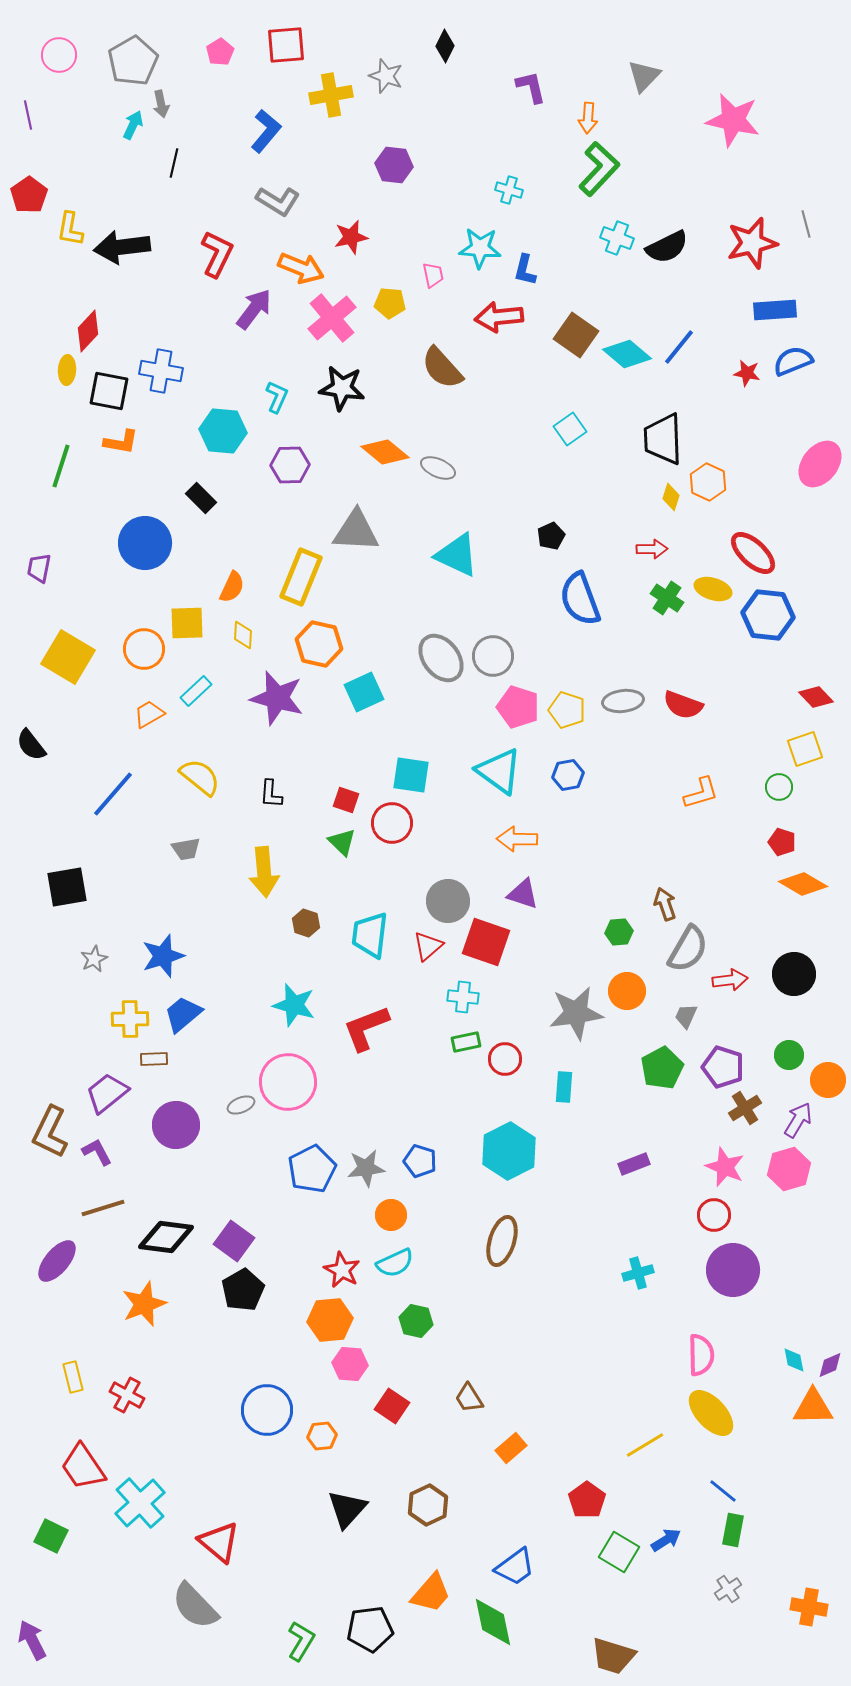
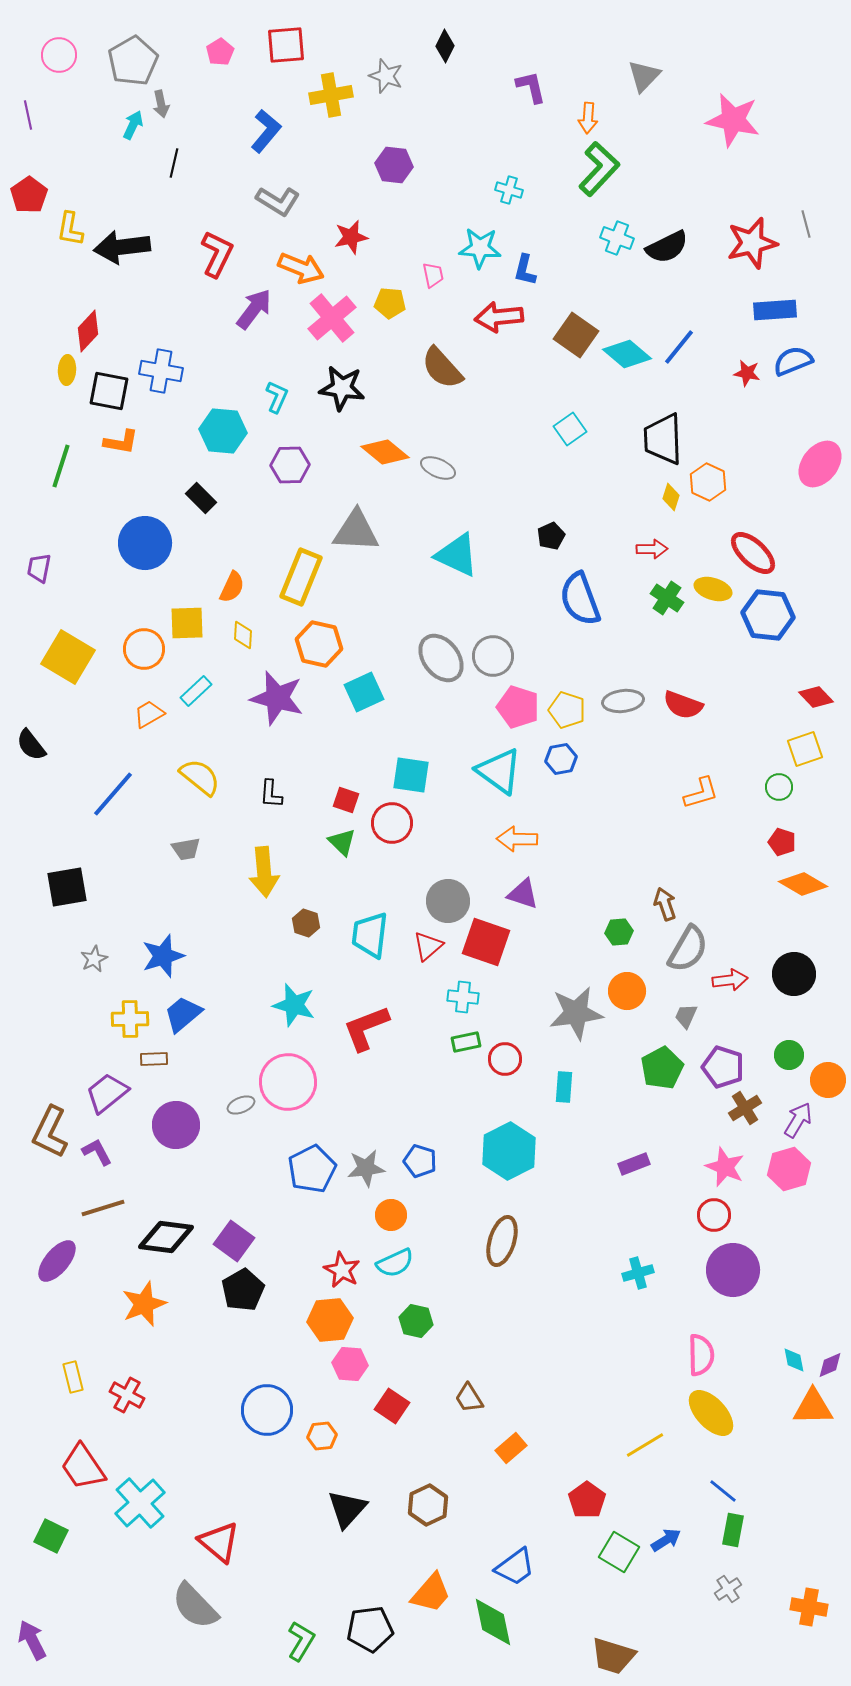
blue hexagon at (568, 775): moved 7 px left, 16 px up
